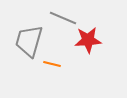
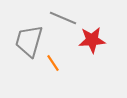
red star: moved 4 px right
orange line: moved 1 px right, 1 px up; rotated 42 degrees clockwise
